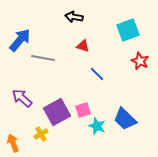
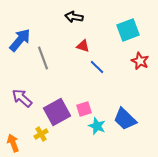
gray line: rotated 60 degrees clockwise
blue line: moved 7 px up
pink square: moved 1 px right, 1 px up
